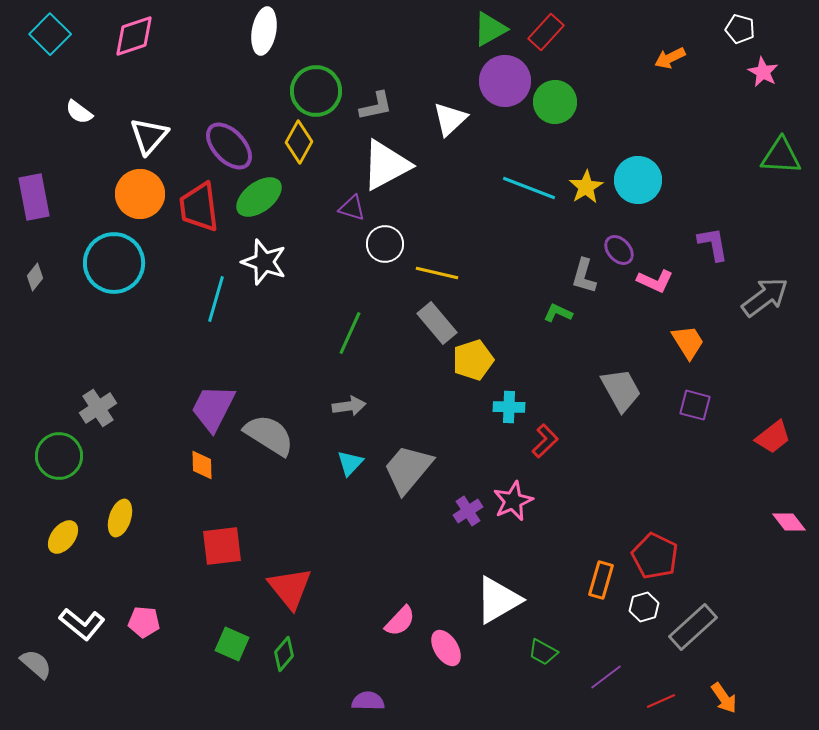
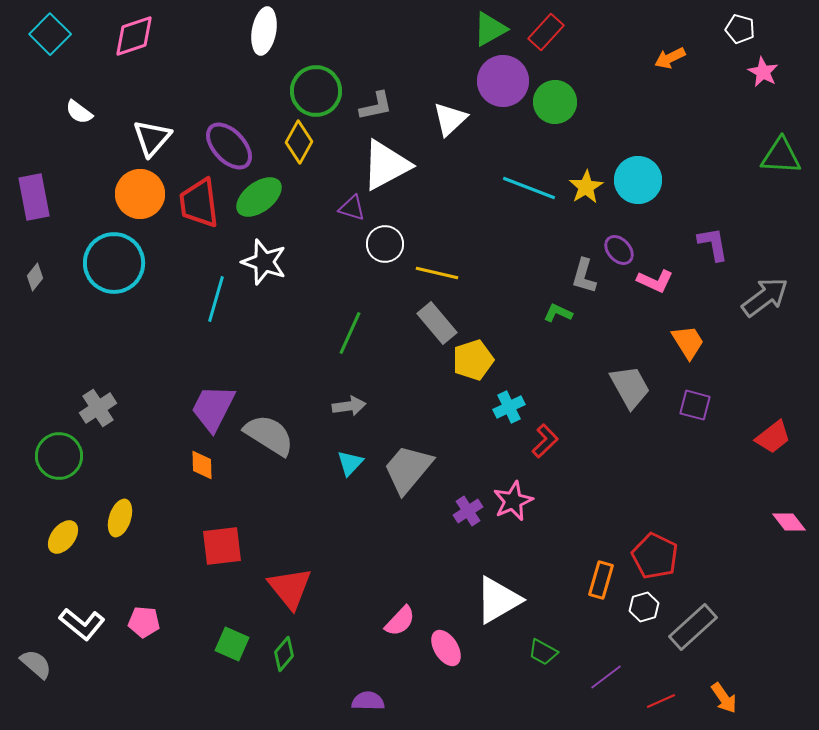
purple circle at (505, 81): moved 2 px left
white triangle at (149, 136): moved 3 px right, 2 px down
red trapezoid at (199, 207): moved 4 px up
gray trapezoid at (621, 390): moved 9 px right, 3 px up
cyan cross at (509, 407): rotated 28 degrees counterclockwise
